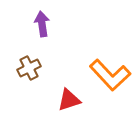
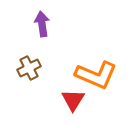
orange L-shape: moved 14 px left; rotated 24 degrees counterclockwise
red triangle: moved 4 px right; rotated 40 degrees counterclockwise
